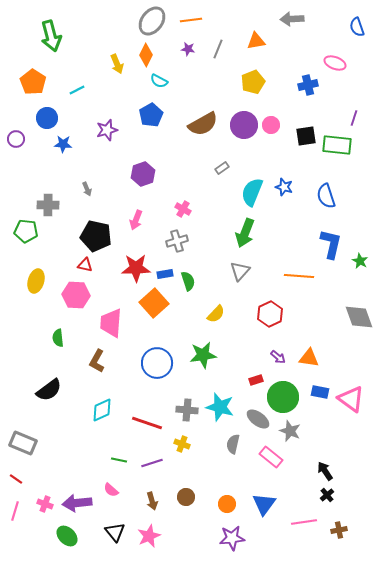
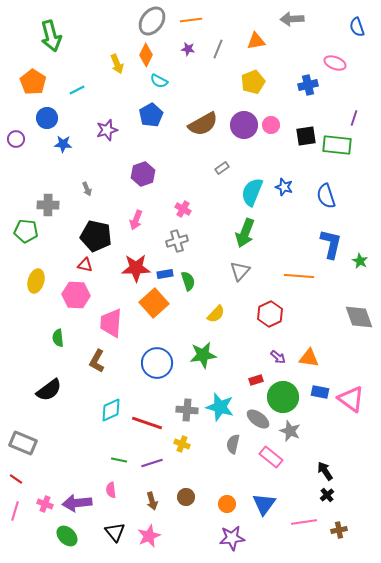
cyan diamond at (102, 410): moved 9 px right
pink semicircle at (111, 490): rotated 42 degrees clockwise
